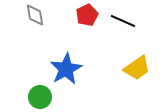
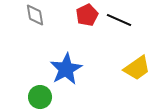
black line: moved 4 px left, 1 px up
